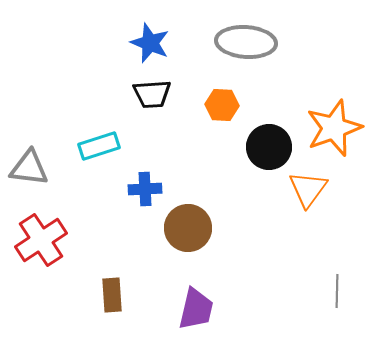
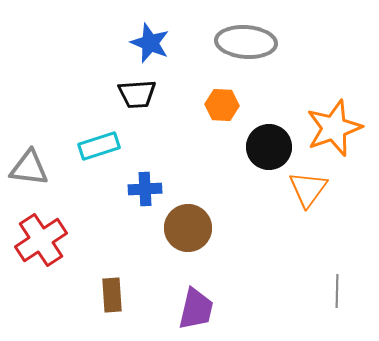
black trapezoid: moved 15 px left
